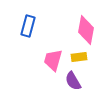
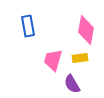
blue rectangle: rotated 25 degrees counterclockwise
yellow rectangle: moved 1 px right, 1 px down
purple semicircle: moved 1 px left, 3 px down
